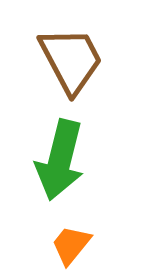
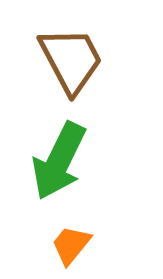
green arrow: moved 1 px left, 1 px down; rotated 12 degrees clockwise
